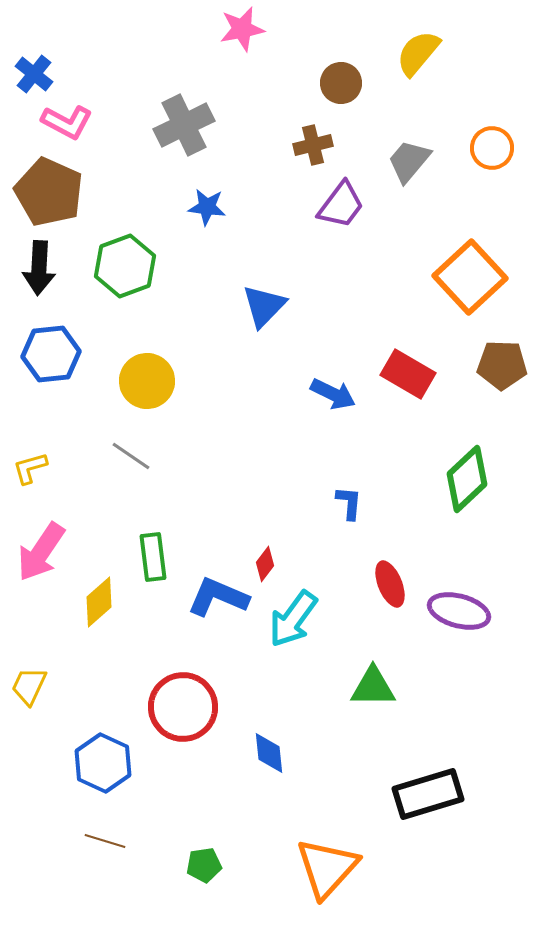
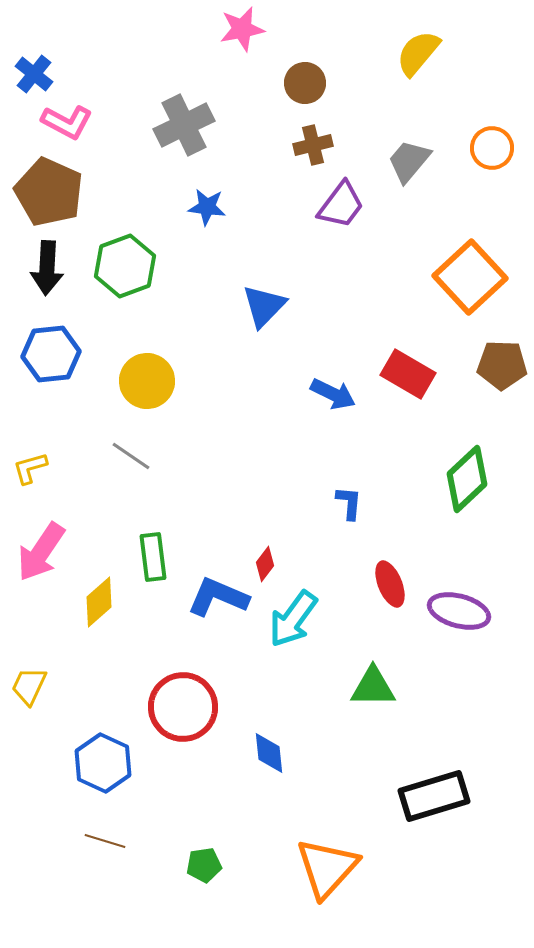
brown circle at (341, 83): moved 36 px left
black arrow at (39, 268): moved 8 px right
black rectangle at (428, 794): moved 6 px right, 2 px down
